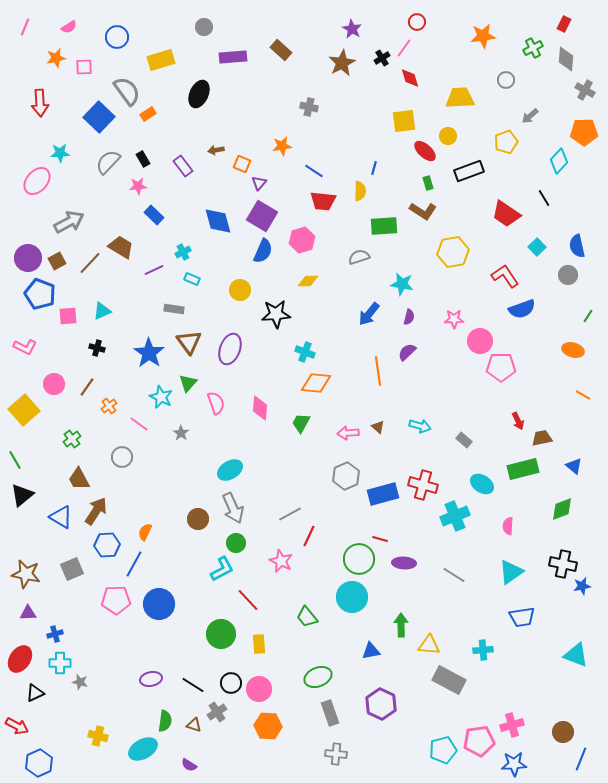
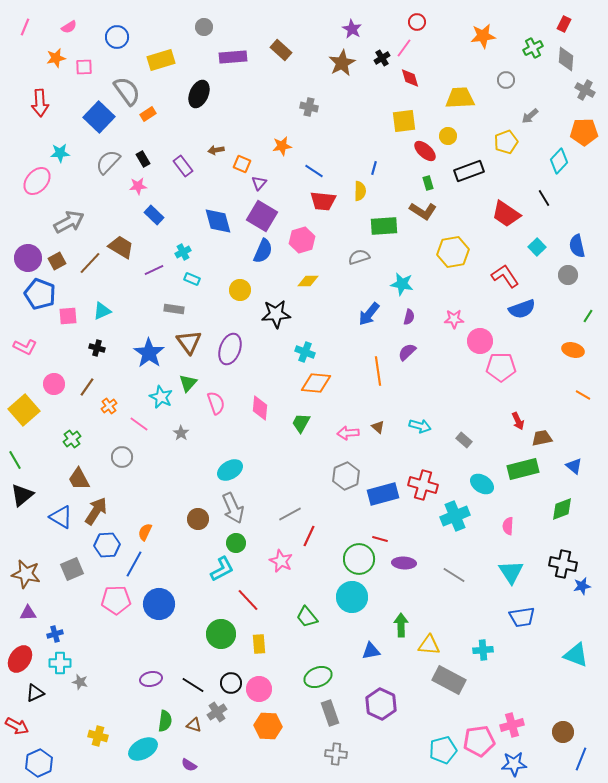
cyan triangle at (511, 572): rotated 28 degrees counterclockwise
